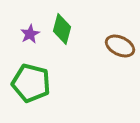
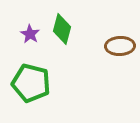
purple star: rotated 12 degrees counterclockwise
brown ellipse: rotated 28 degrees counterclockwise
